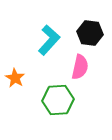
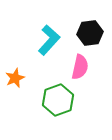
black hexagon: rotated 15 degrees counterclockwise
orange star: rotated 18 degrees clockwise
green hexagon: rotated 16 degrees counterclockwise
